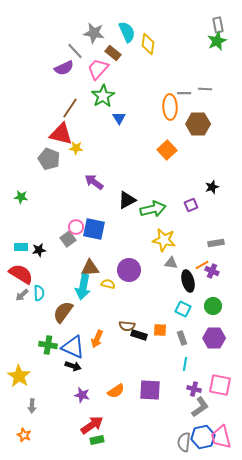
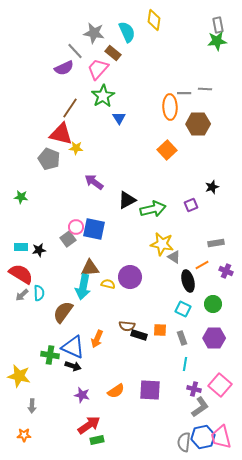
green star at (217, 41): rotated 18 degrees clockwise
yellow diamond at (148, 44): moved 6 px right, 24 px up
yellow star at (164, 240): moved 2 px left, 4 px down
gray triangle at (171, 263): moved 3 px right, 6 px up; rotated 24 degrees clockwise
purple circle at (129, 270): moved 1 px right, 7 px down
purple cross at (212, 271): moved 14 px right
green circle at (213, 306): moved 2 px up
green cross at (48, 345): moved 2 px right, 10 px down
yellow star at (19, 376): rotated 20 degrees counterclockwise
pink square at (220, 385): rotated 30 degrees clockwise
red arrow at (92, 425): moved 3 px left
orange star at (24, 435): rotated 24 degrees counterclockwise
